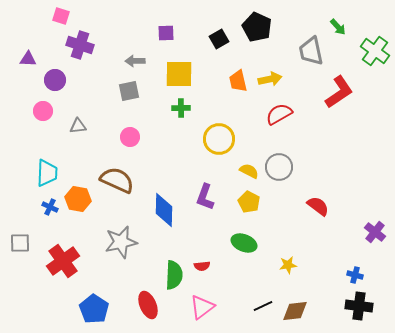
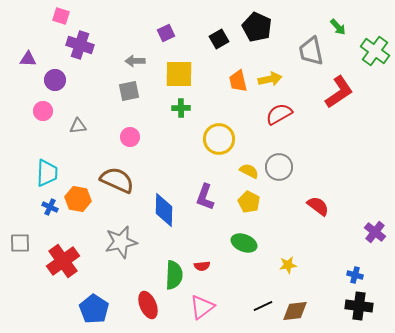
purple square at (166, 33): rotated 24 degrees counterclockwise
